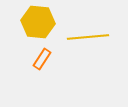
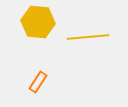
orange rectangle: moved 4 px left, 23 px down
